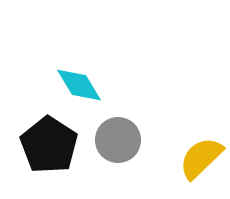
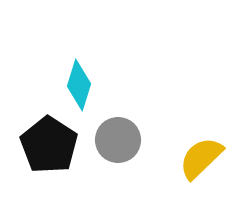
cyan diamond: rotated 48 degrees clockwise
